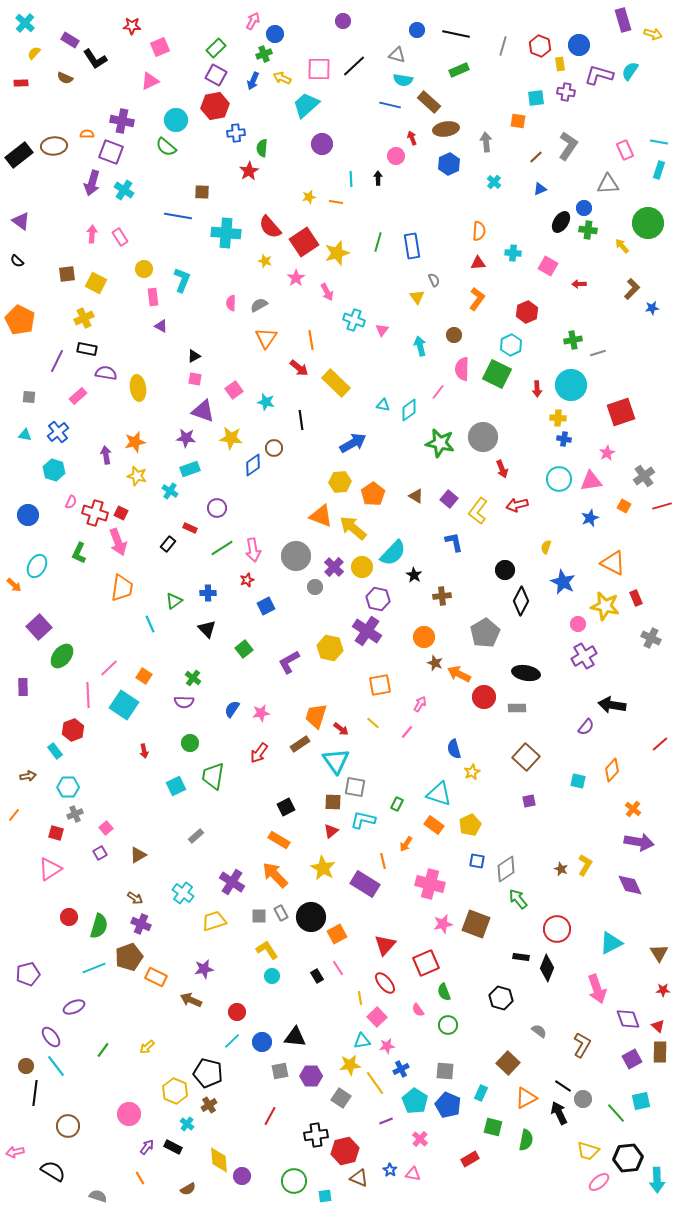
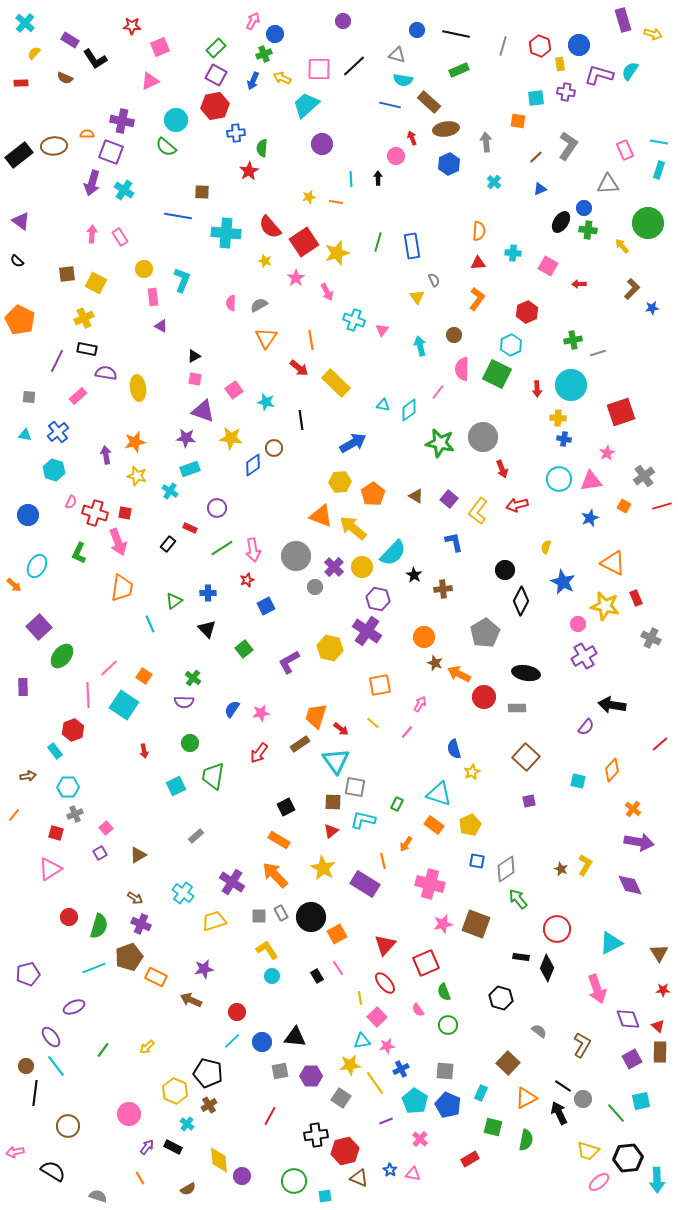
red square at (121, 513): moved 4 px right; rotated 16 degrees counterclockwise
brown cross at (442, 596): moved 1 px right, 7 px up
